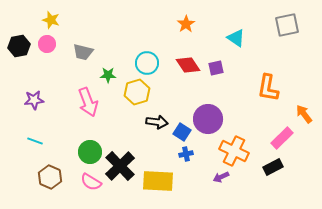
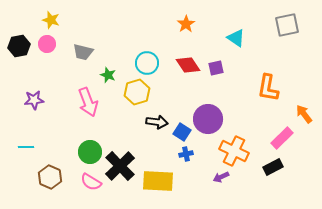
green star: rotated 21 degrees clockwise
cyan line: moved 9 px left, 6 px down; rotated 21 degrees counterclockwise
